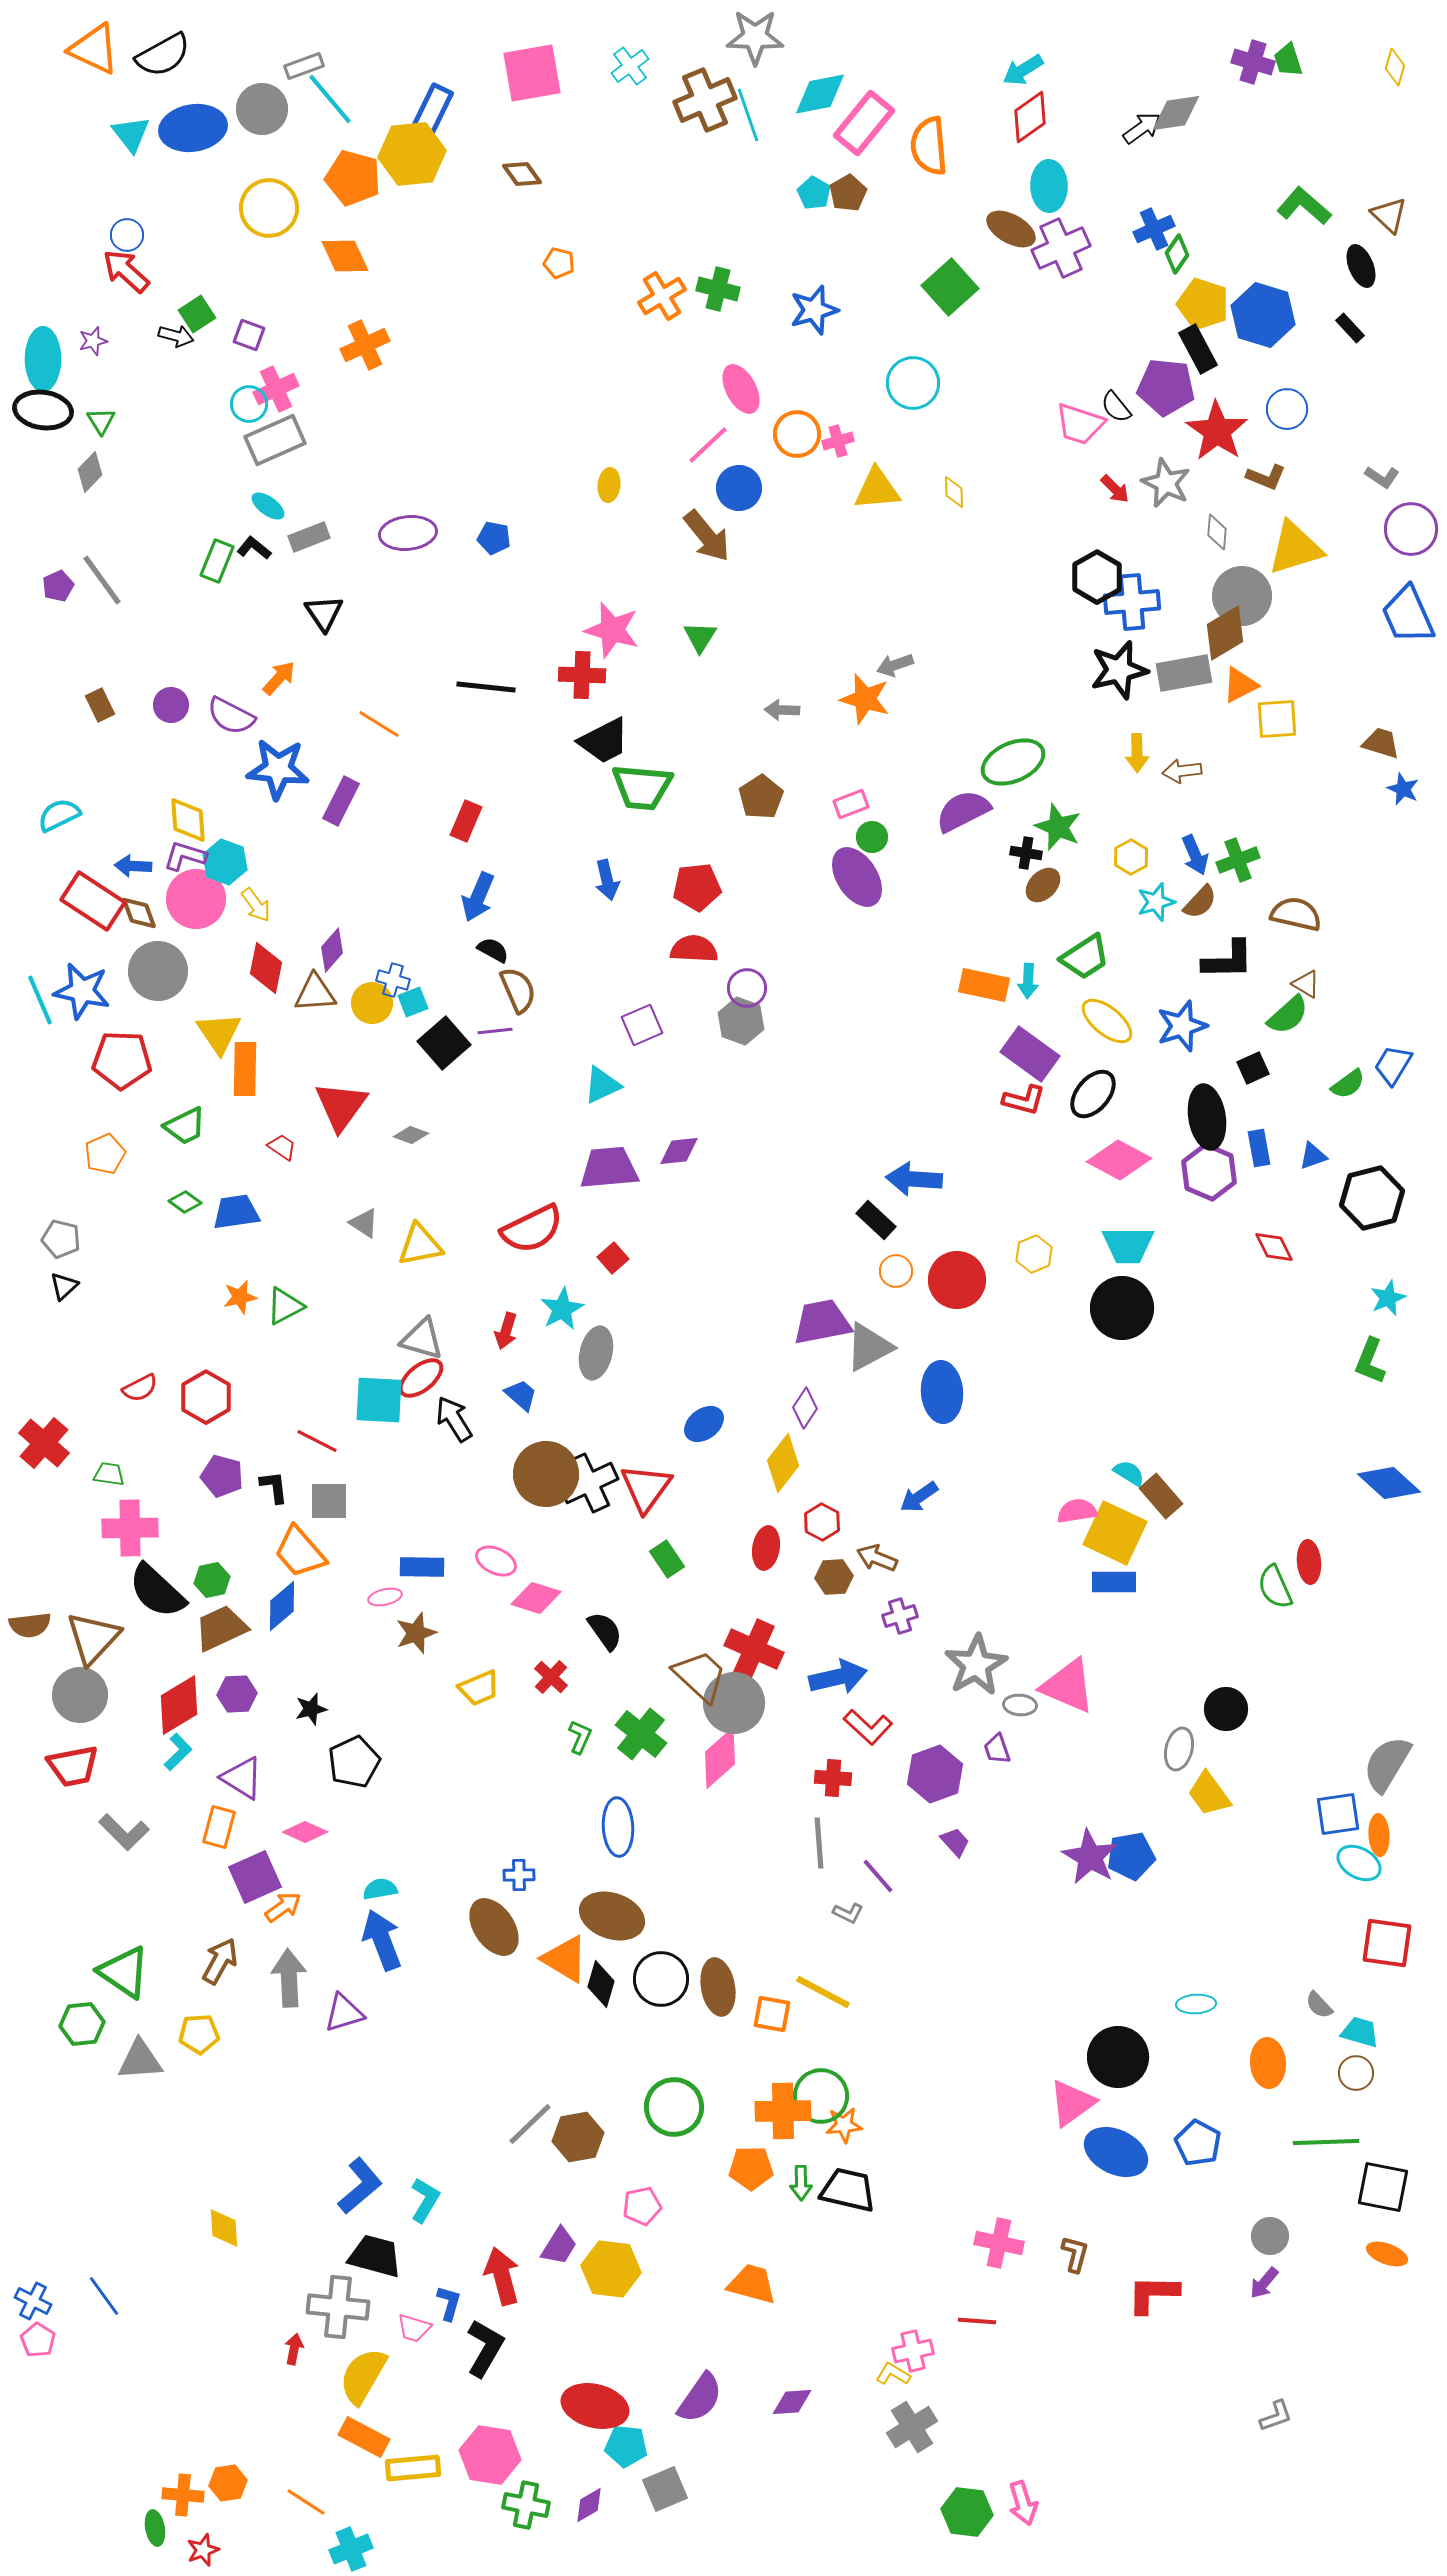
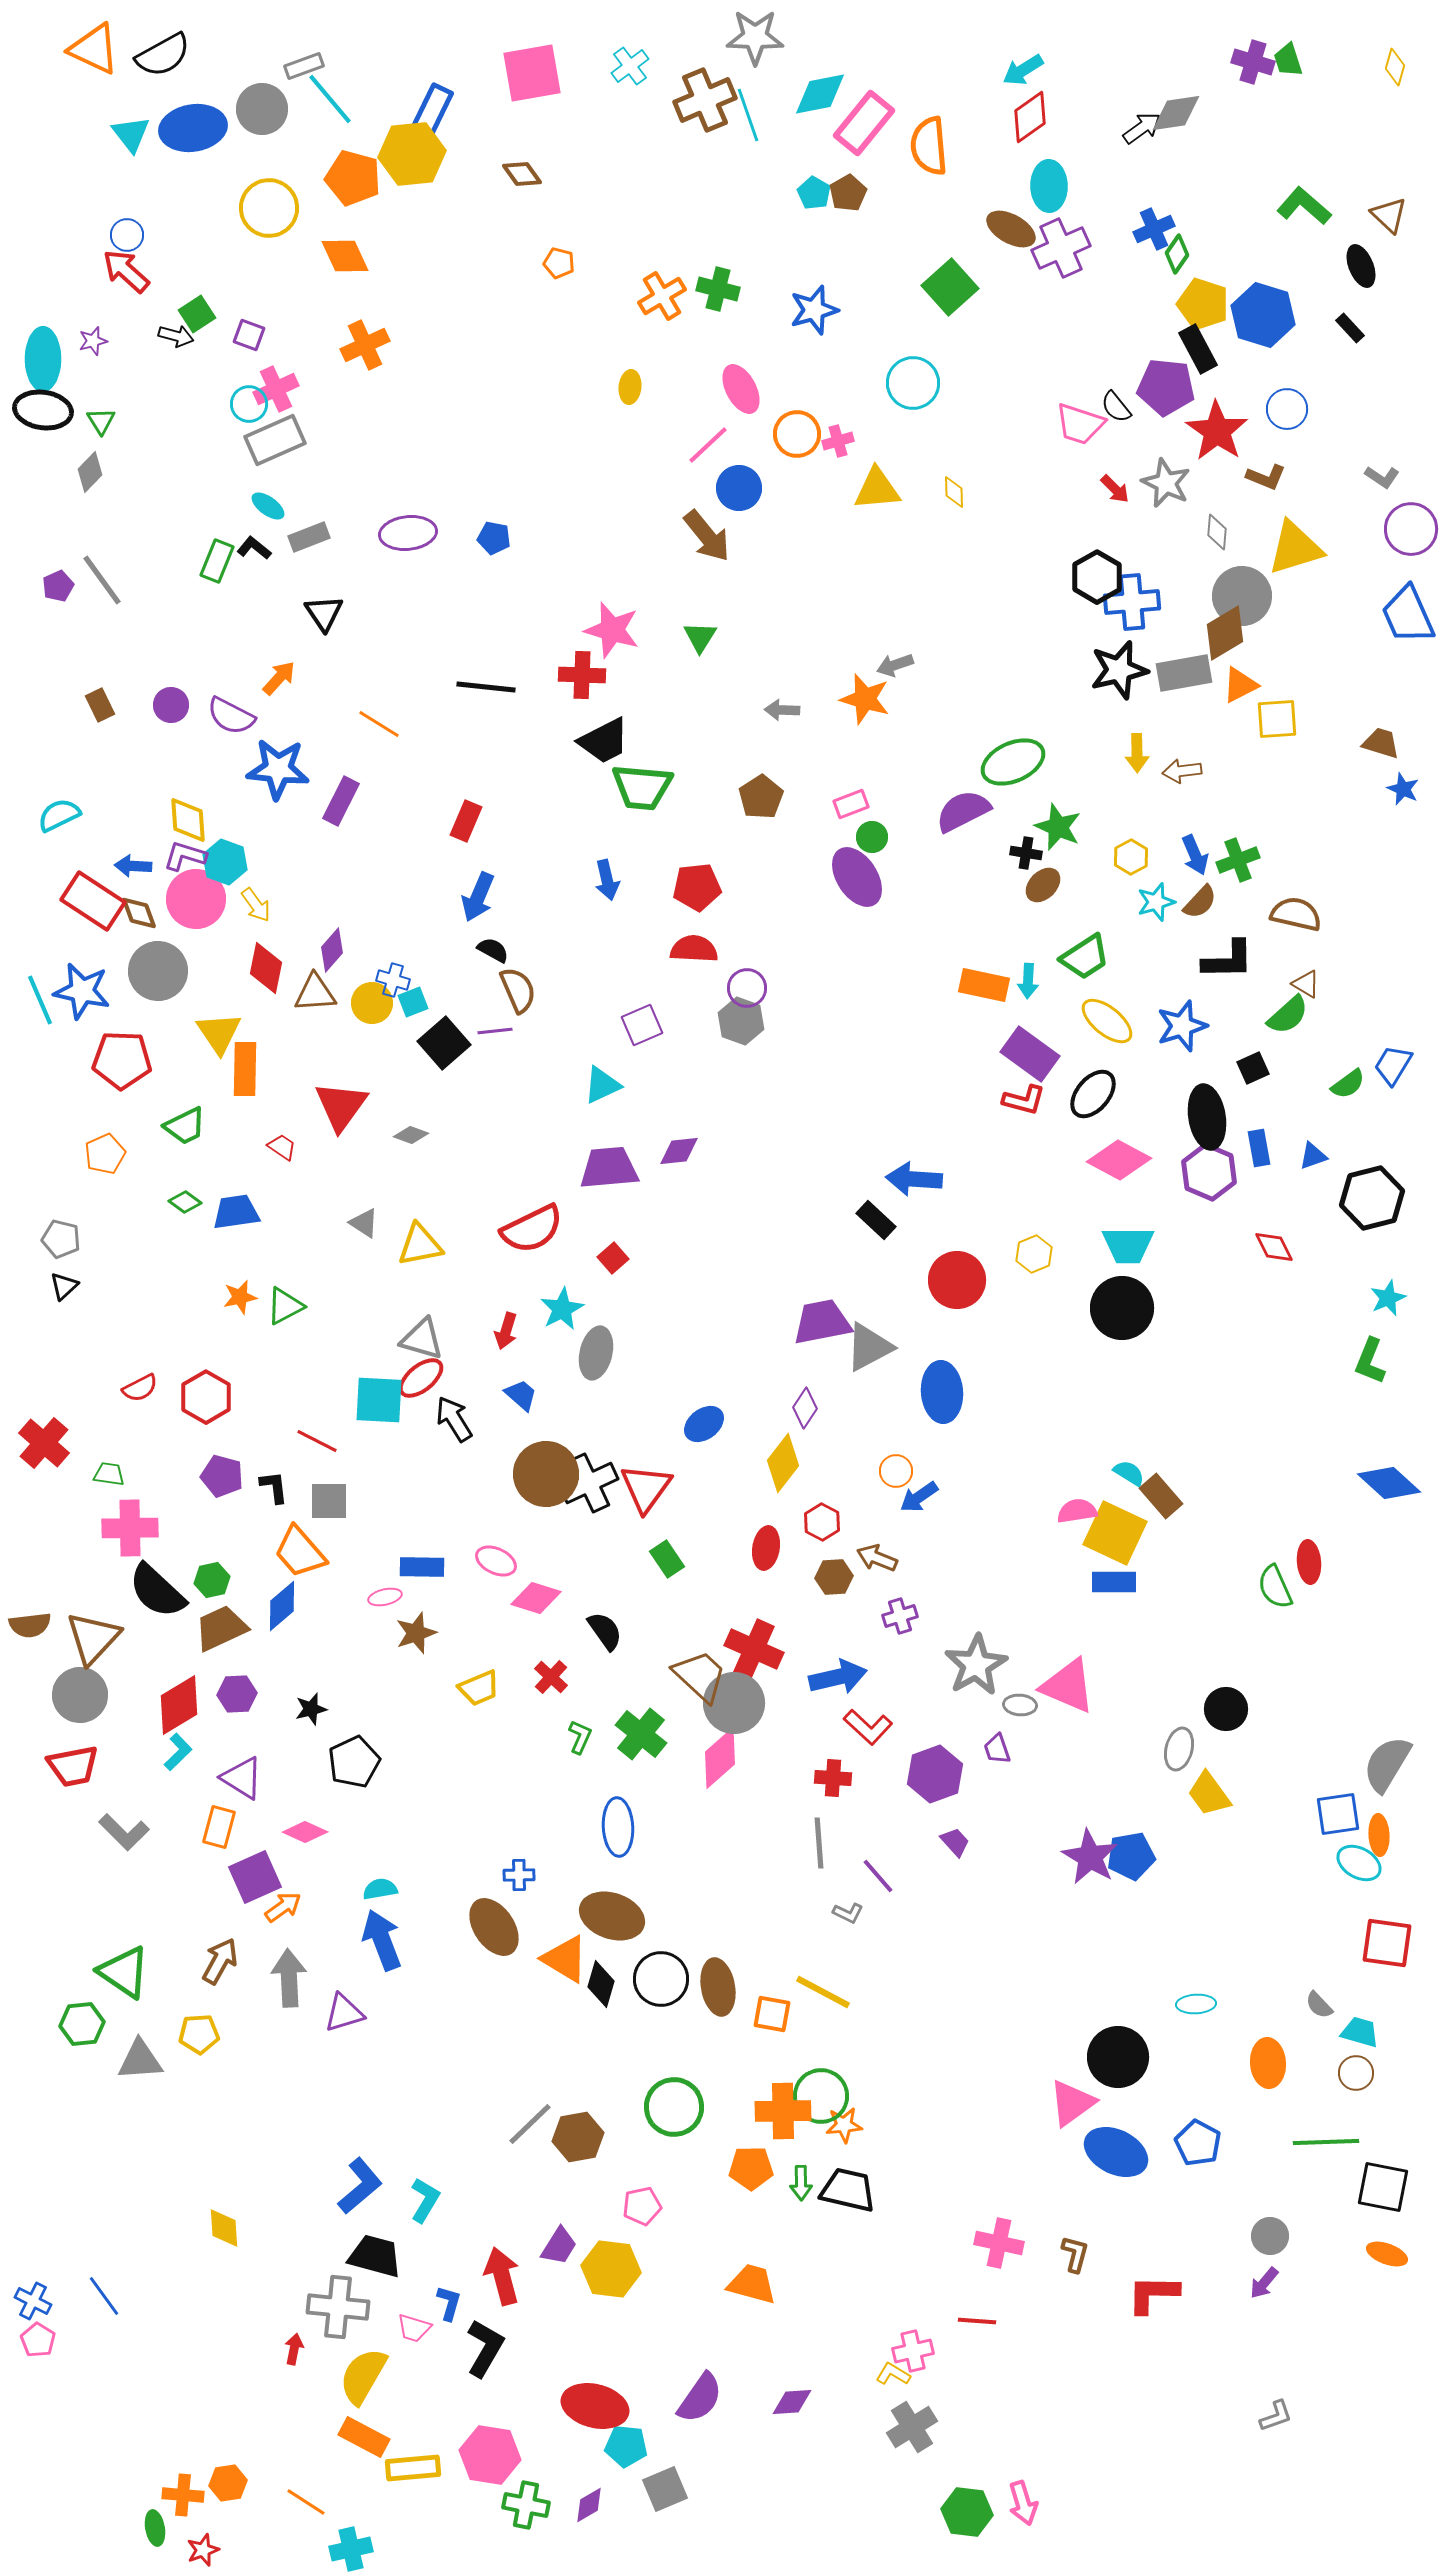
yellow ellipse at (609, 485): moved 21 px right, 98 px up
orange circle at (896, 1271): moved 200 px down
cyan cross at (351, 2549): rotated 9 degrees clockwise
